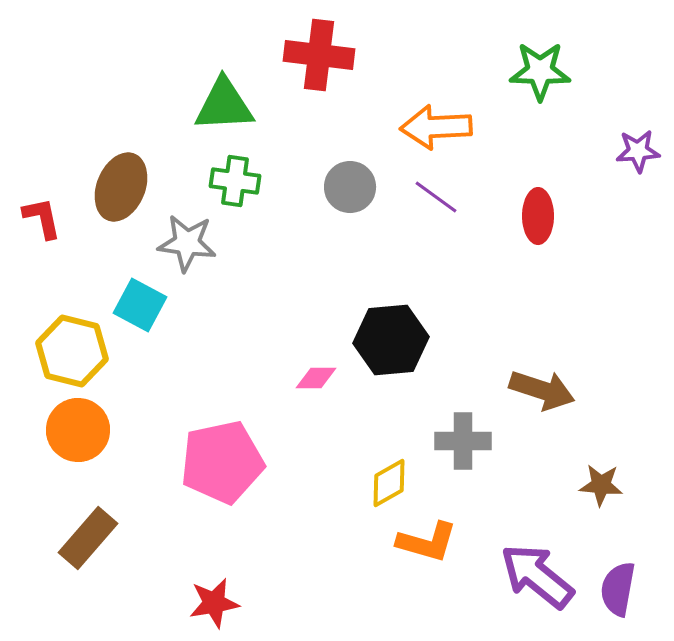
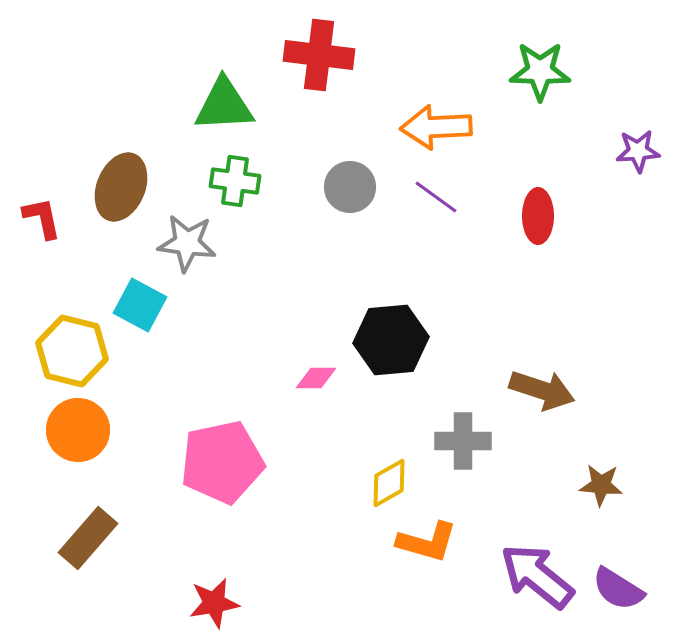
purple semicircle: rotated 68 degrees counterclockwise
